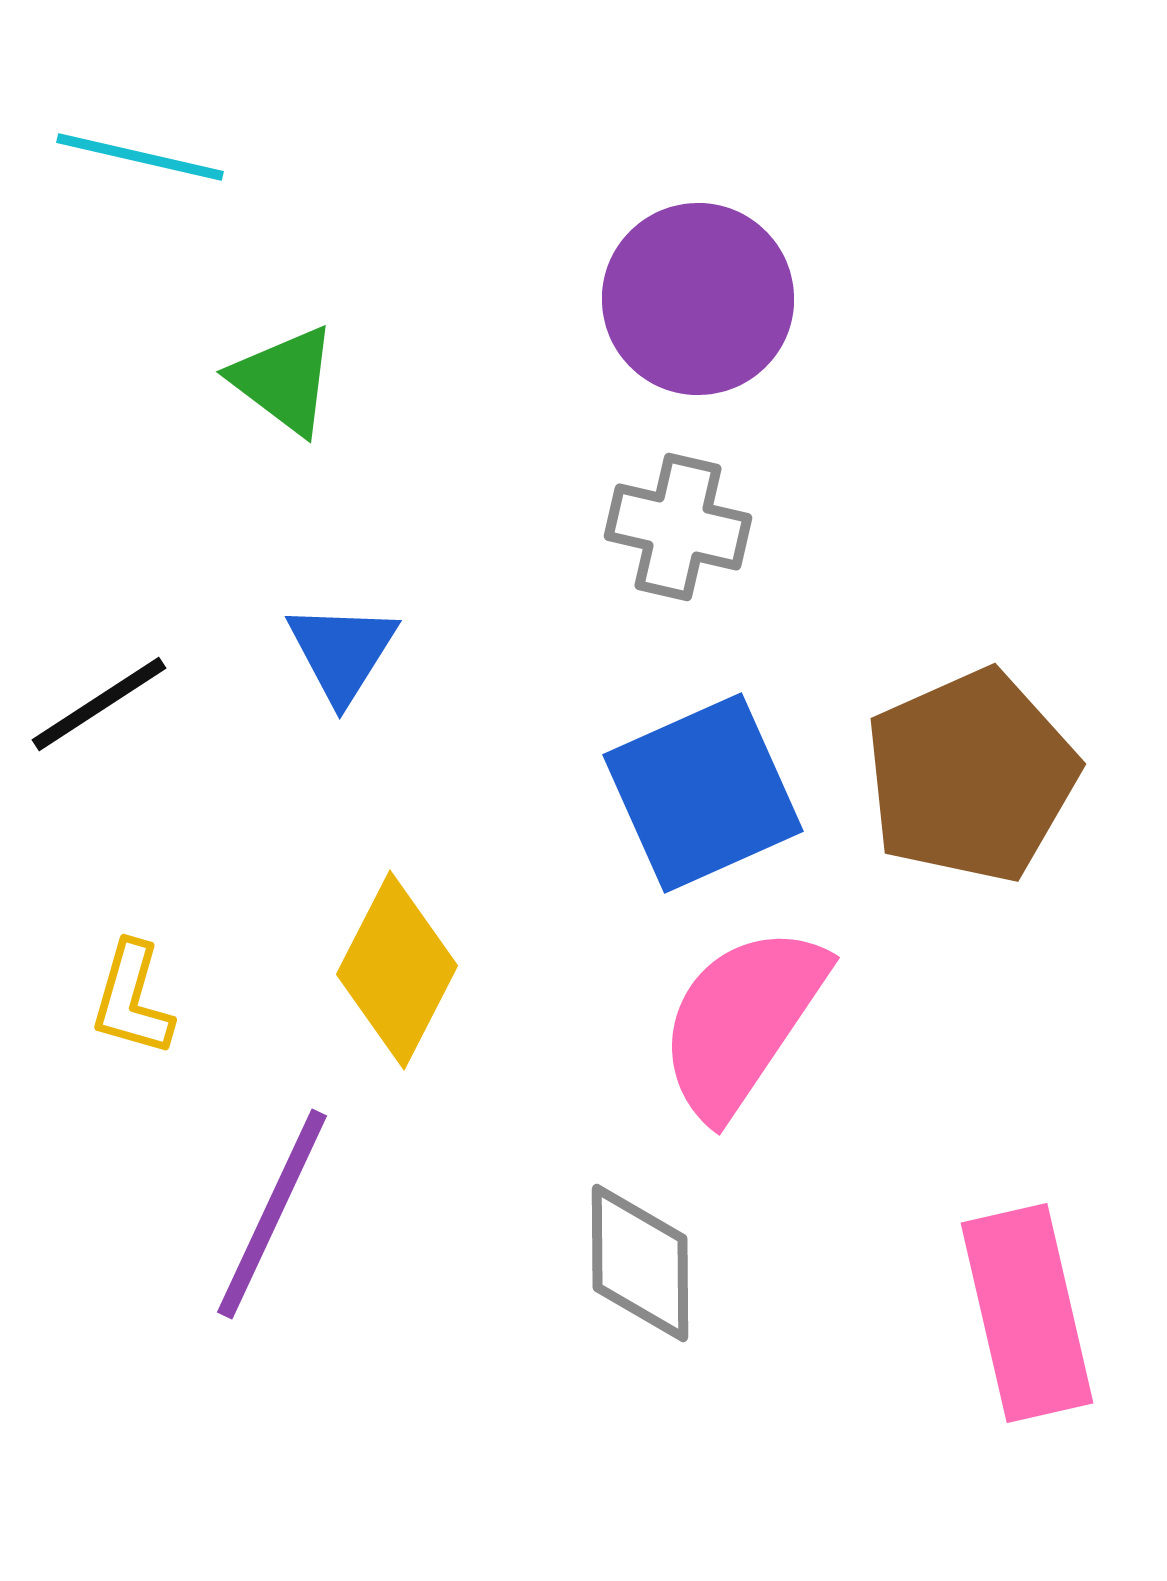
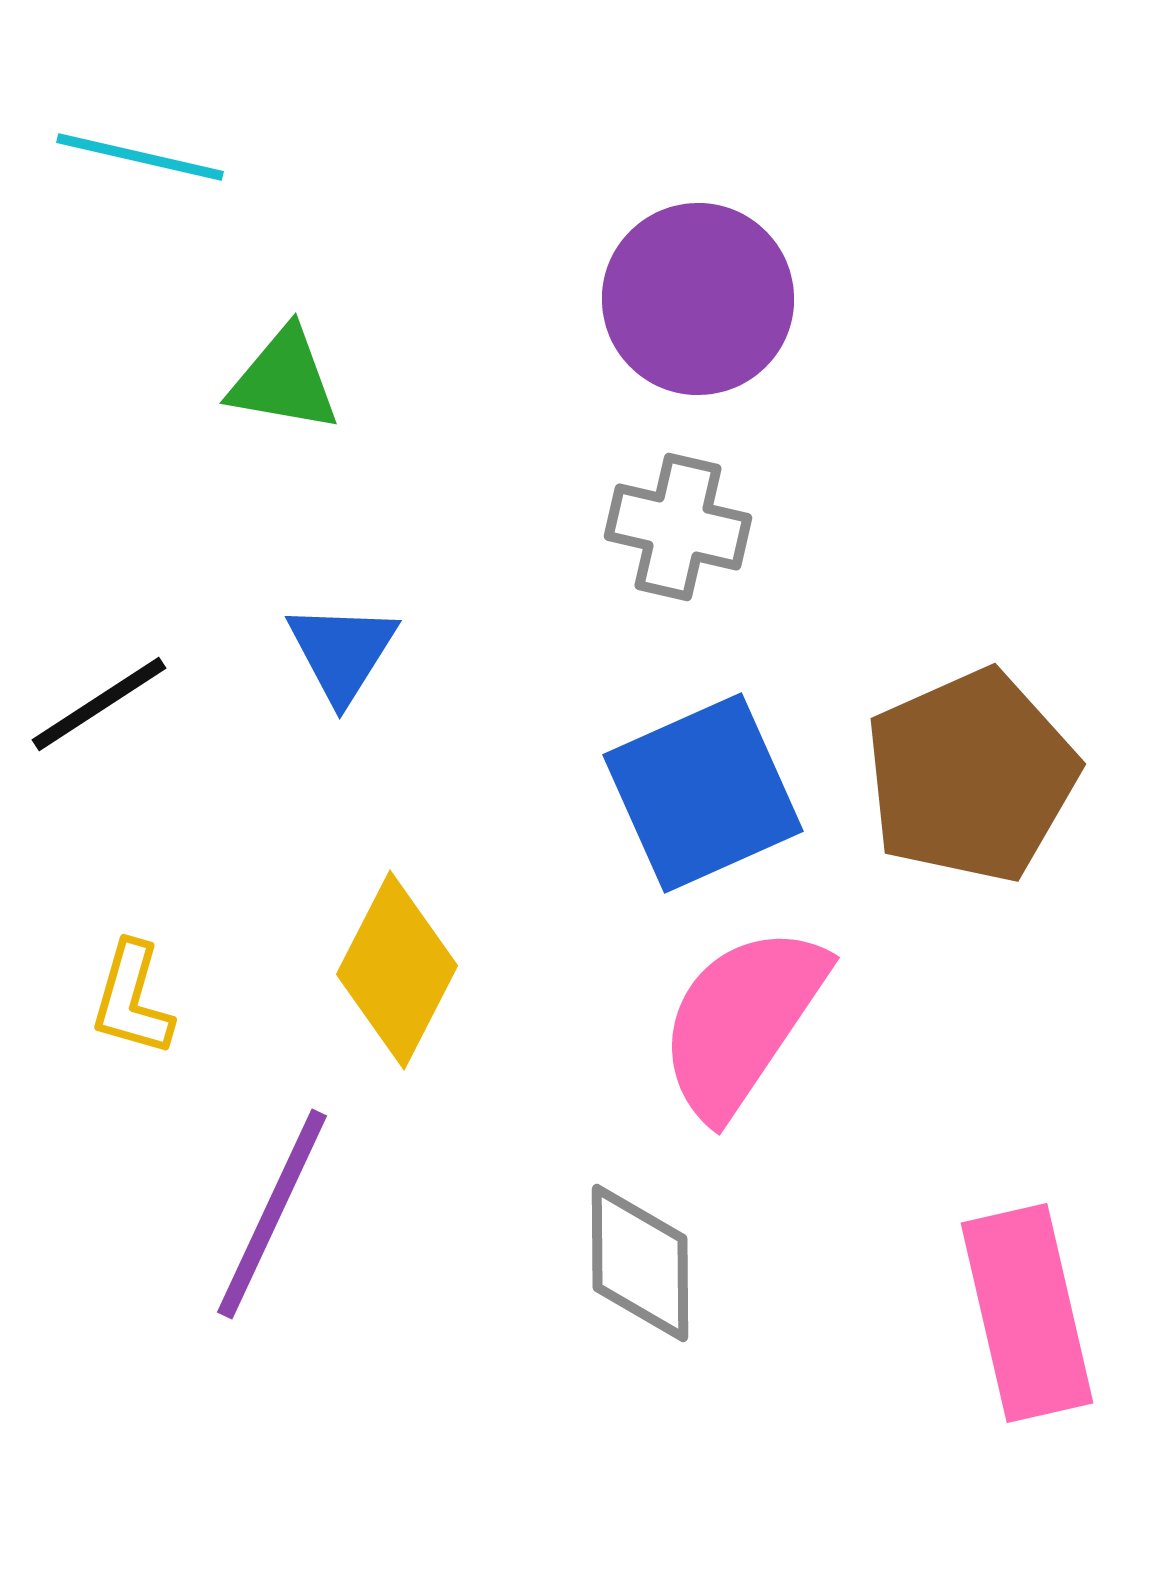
green triangle: rotated 27 degrees counterclockwise
